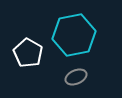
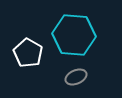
cyan hexagon: rotated 15 degrees clockwise
